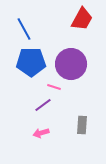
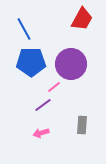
pink line: rotated 56 degrees counterclockwise
